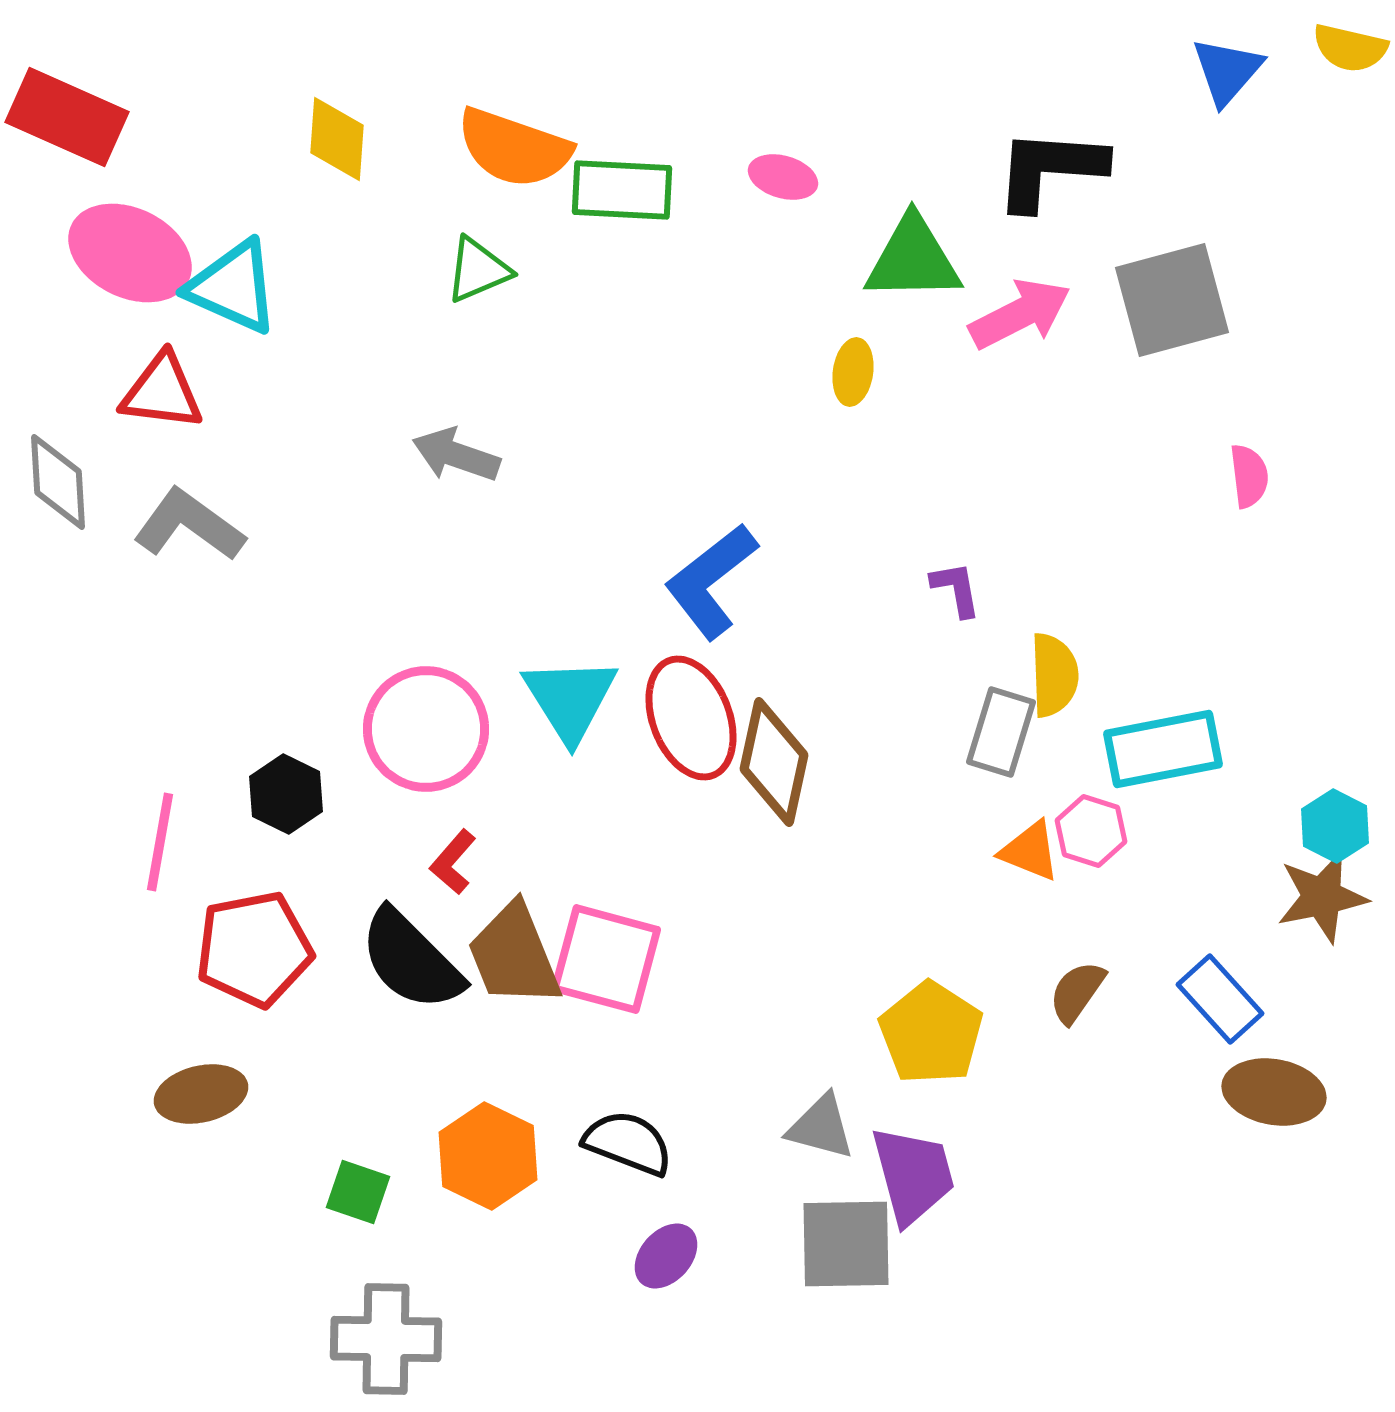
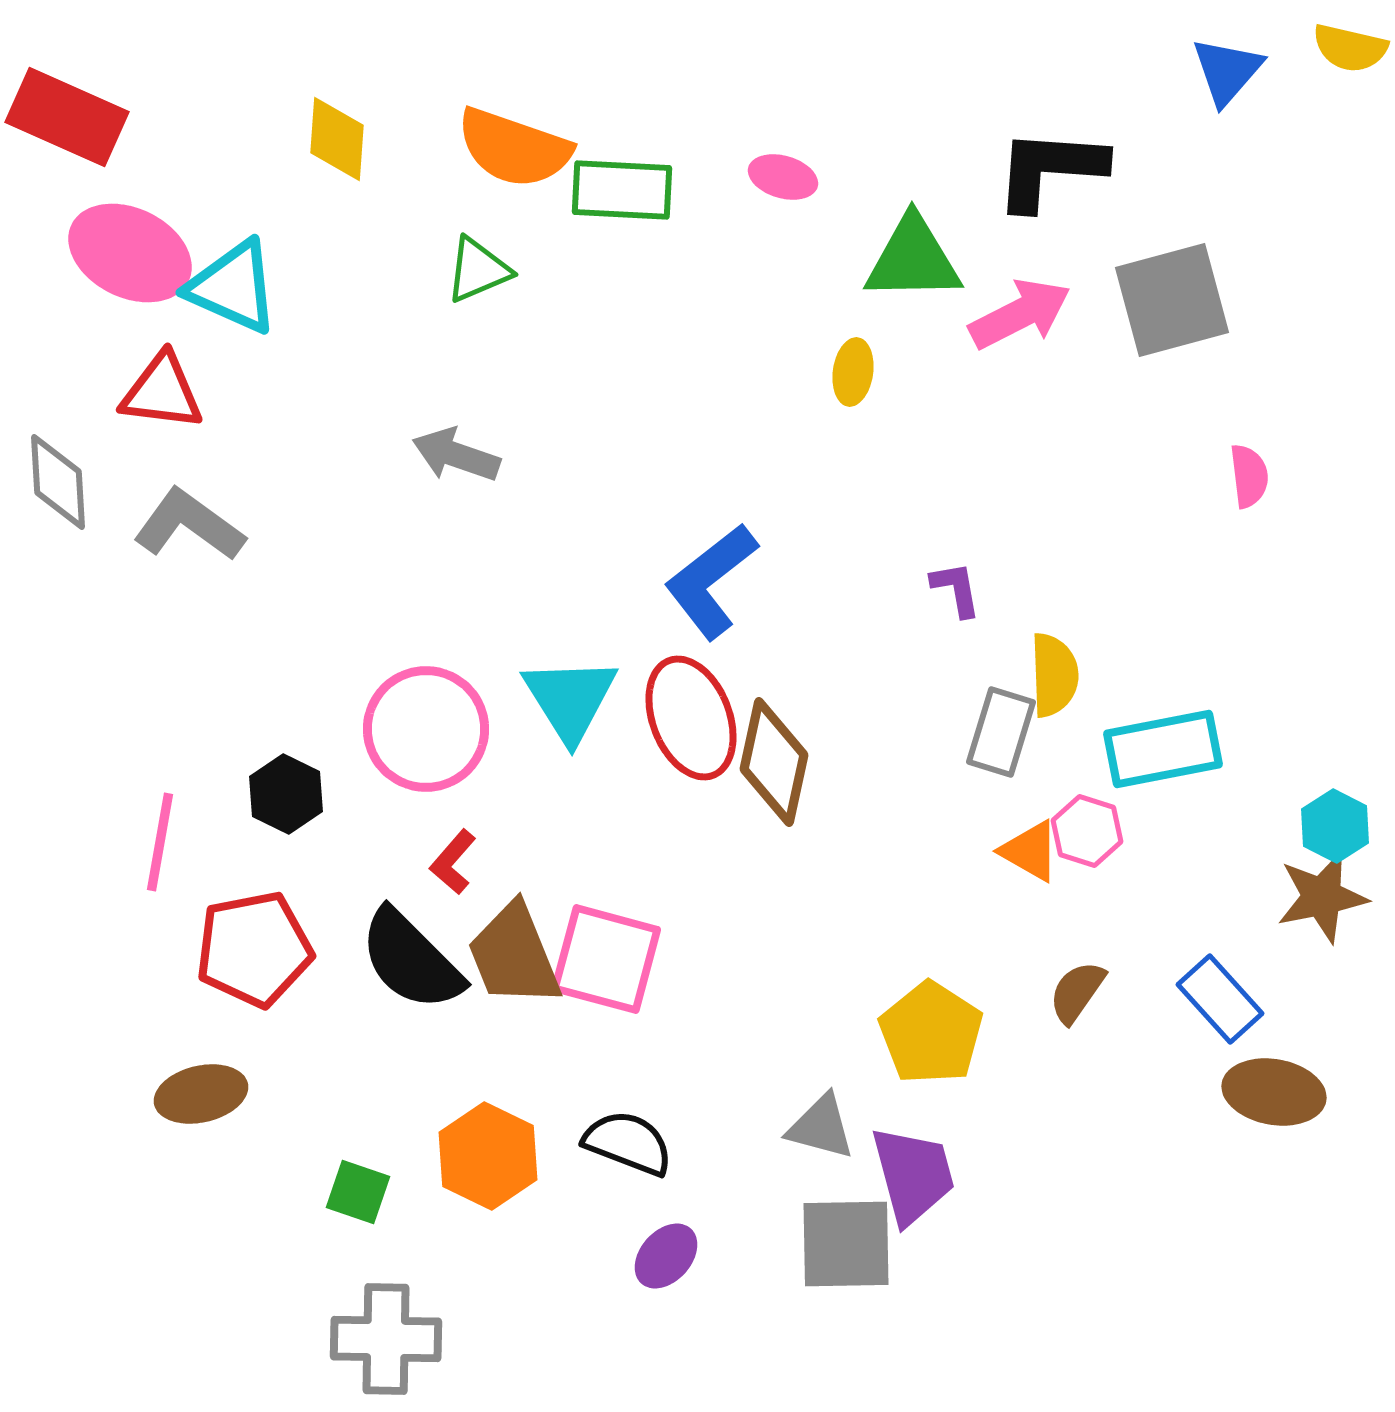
pink hexagon at (1091, 831): moved 4 px left
orange triangle at (1030, 851): rotated 8 degrees clockwise
